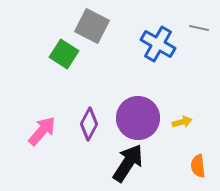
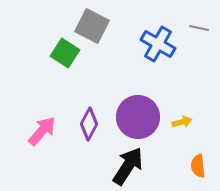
green square: moved 1 px right, 1 px up
purple circle: moved 1 px up
black arrow: moved 3 px down
